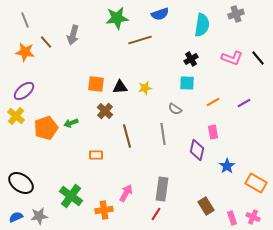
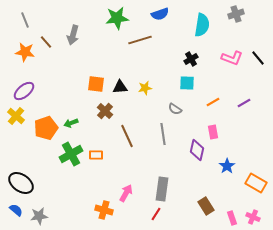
brown line at (127, 136): rotated 10 degrees counterclockwise
green cross at (71, 196): moved 42 px up; rotated 25 degrees clockwise
orange cross at (104, 210): rotated 24 degrees clockwise
blue semicircle at (16, 217): moved 7 px up; rotated 64 degrees clockwise
